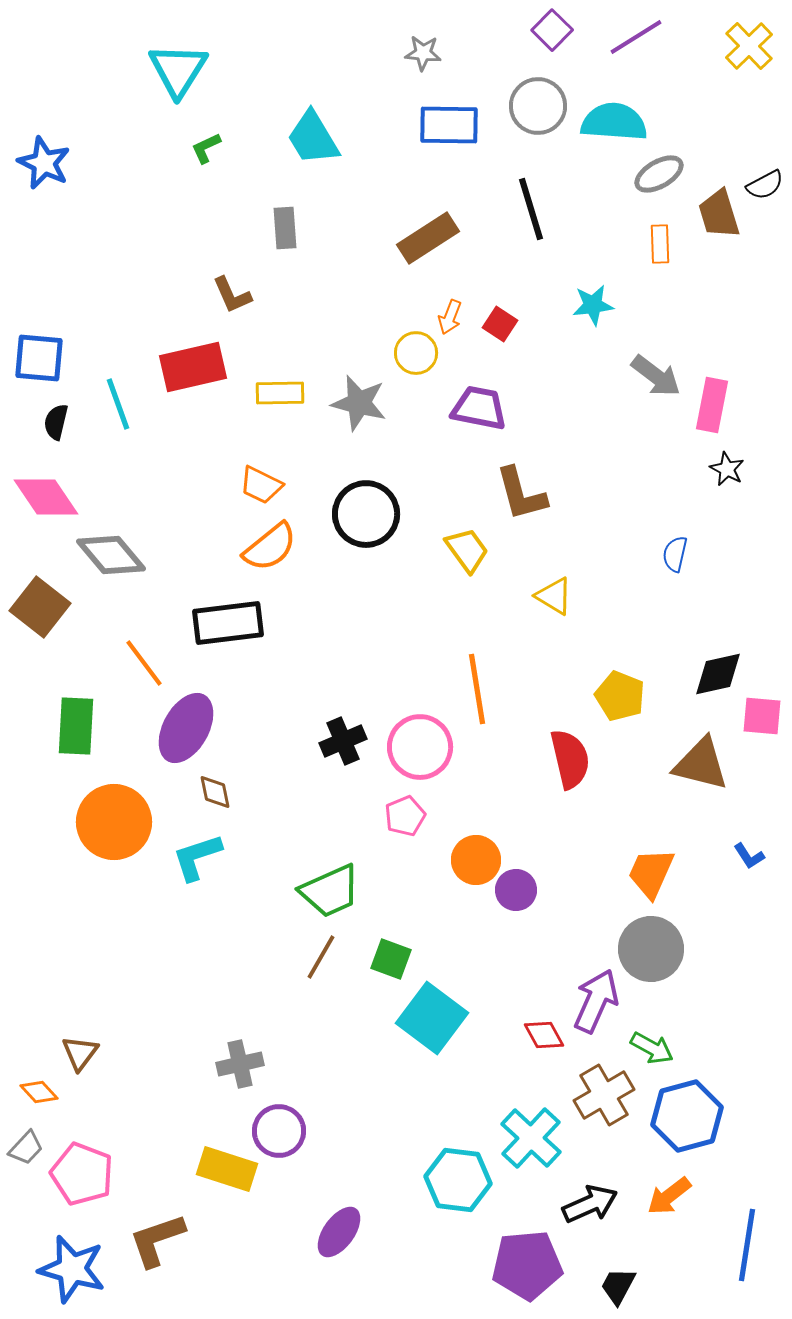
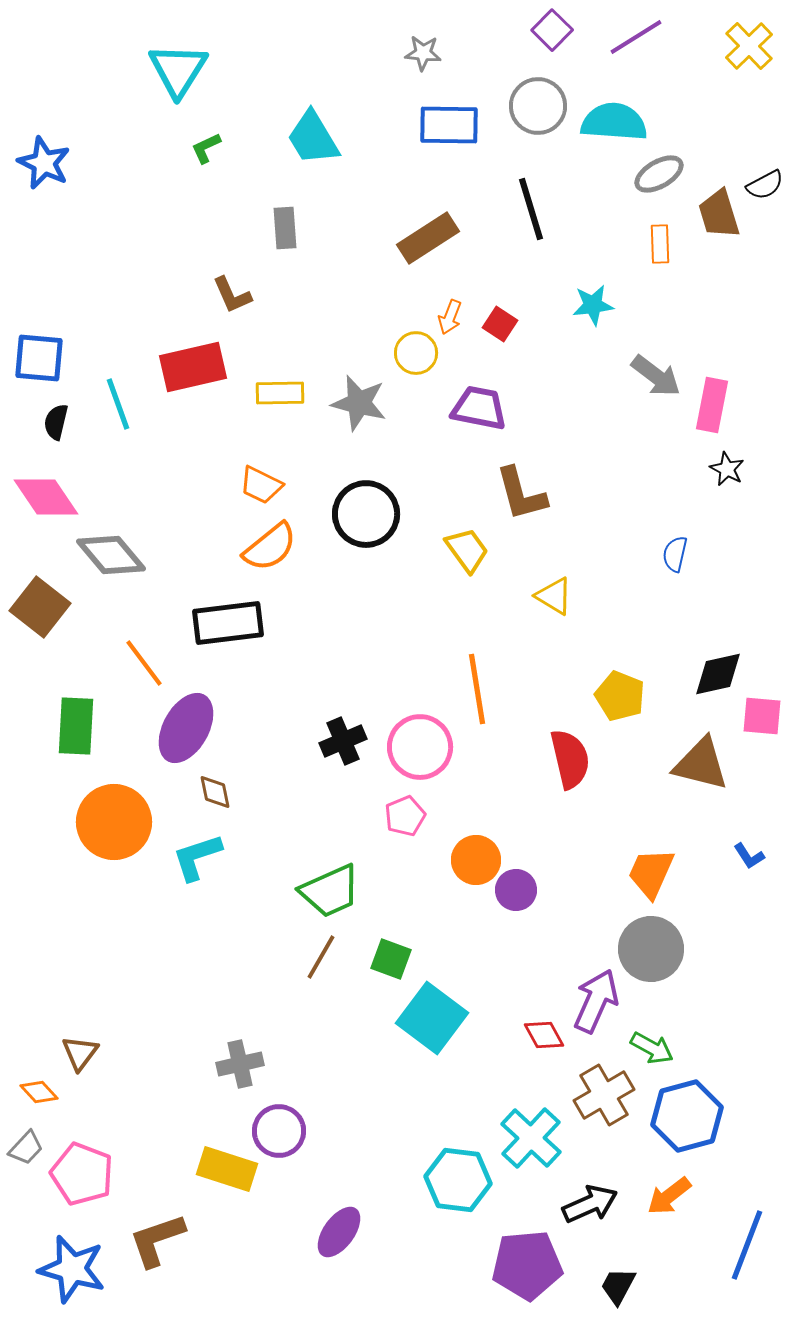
blue line at (747, 1245): rotated 12 degrees clockwise
